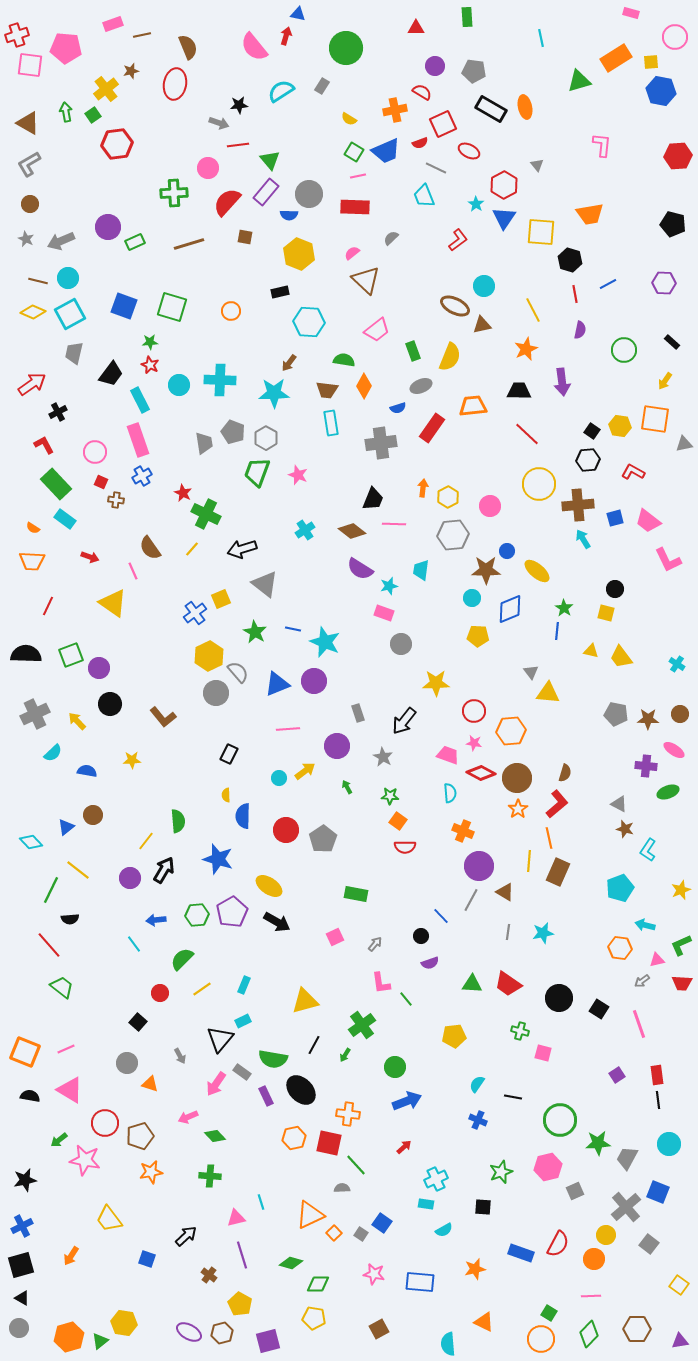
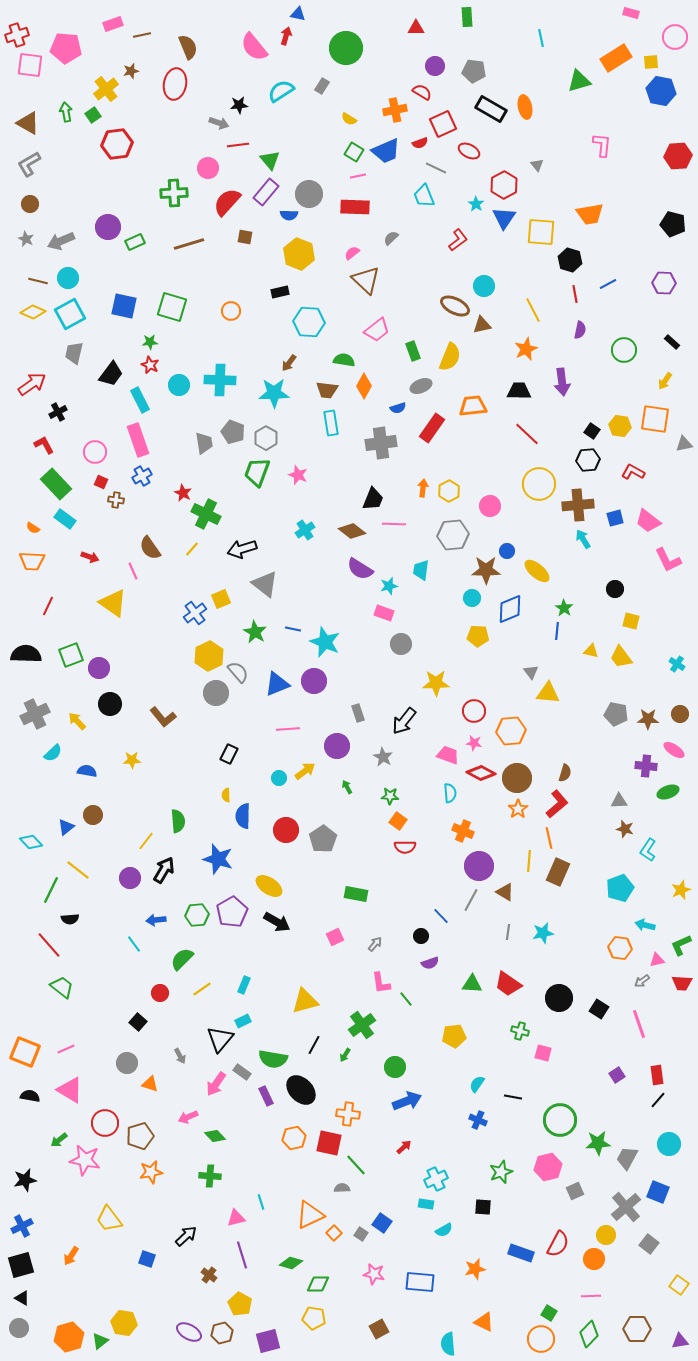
blue square at (124, 306): rotated 8 degrees counterclockwise
yellow hexagon at (448, 497): moved 1 px right, 6 px up
yellow square at (606, 613): moved 25 px right, 8 px down
gray triangle at (619, 804): moved 3 px up; rotated 30 degrees counterclockwise
black line at (658, 1100): rotated 48 degrees clockwise
